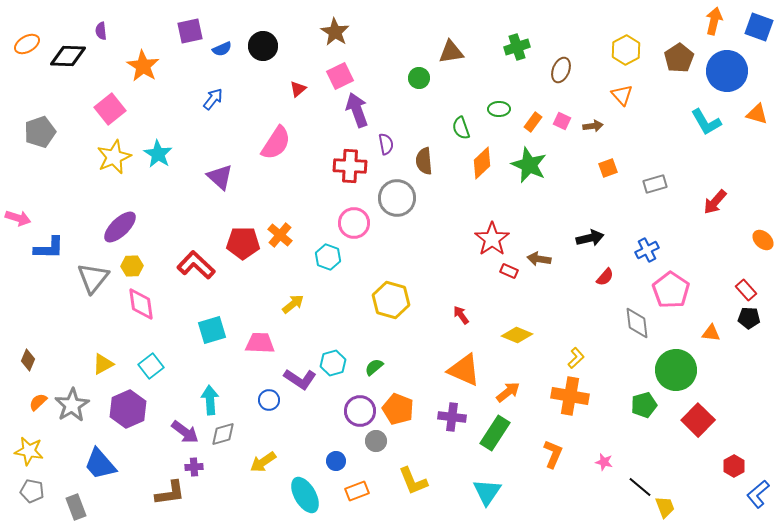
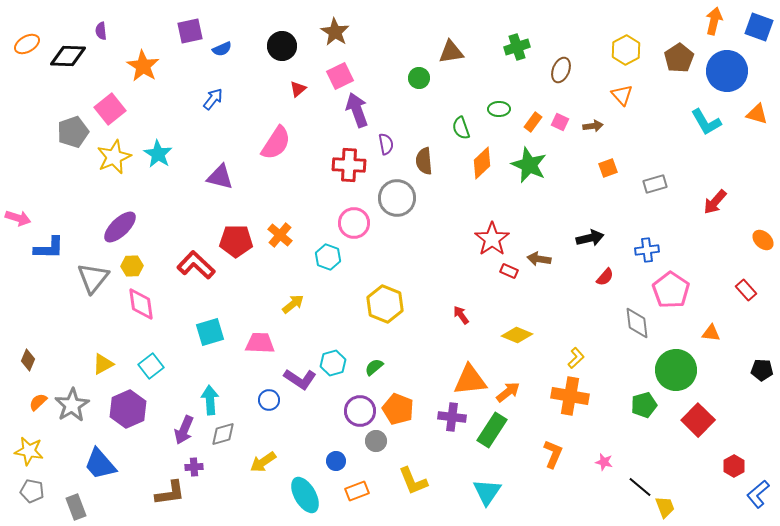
black circle at (263, 46): moved 19 px right
pink square at (562, 121): moved 2 px left, 1 px down
gray pentagon at (40, 132): moved 33 px right
red cross at (350, 166): moved 1 px left, 1 px up
purple triangle at (220, 177): rotated 28 degrees counterclockwise
red pentagon at (243, 243): moved 7 px left, 2 px up
blue cross at (647, 250): rotated 20 degrees clockwise
yellow hexagon at (391, 300): moved 6 px left, 4 px down; rotated 6 degrees clockwise
black pentagon at (749, 318): moved 13 px right, 52 px down
cyan square at (212, 330): moved 2 px left, 2 px down
orange triangle at (464, 370): moved 6 px right, 10 px down; rotated 30 degrees counterclockwise
purple arrow at (185, 432): moved 1 px left, 2 px up; rotated 76 degrees clockwise
green rectangle at (495, 433): moved 3 px left, 3 px up
